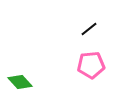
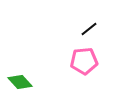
pink pentagon: moved 7 px left, 4 px up
